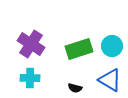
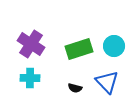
cyan circle: moved 2 px right
blue triangle: moved 3 px left, 2 px down; rotated 15 degrees clockwise
